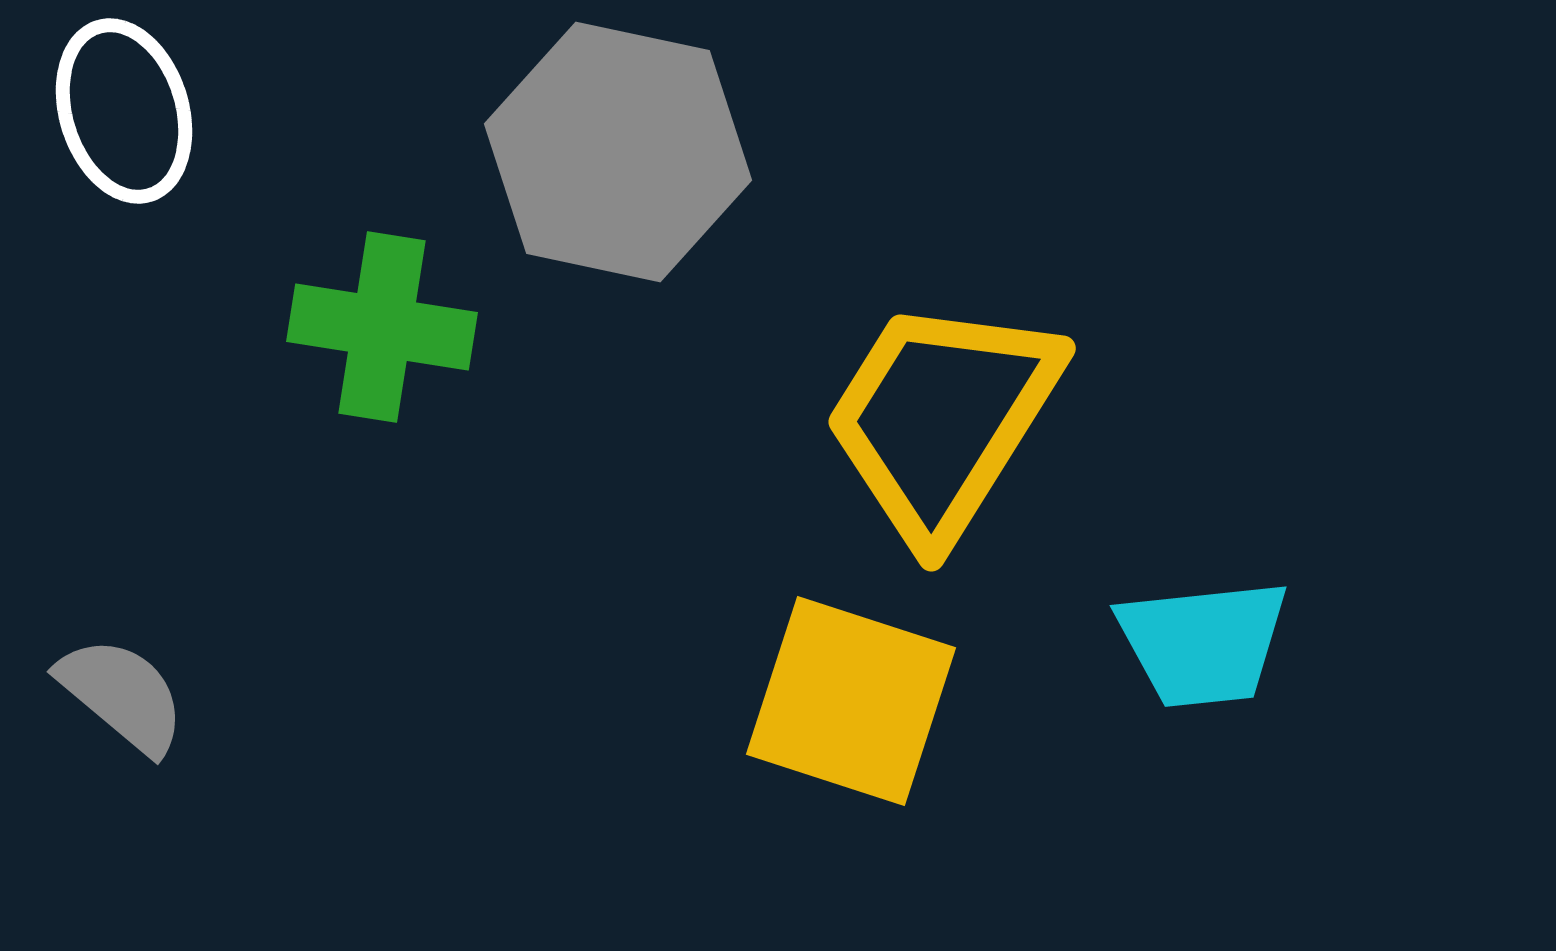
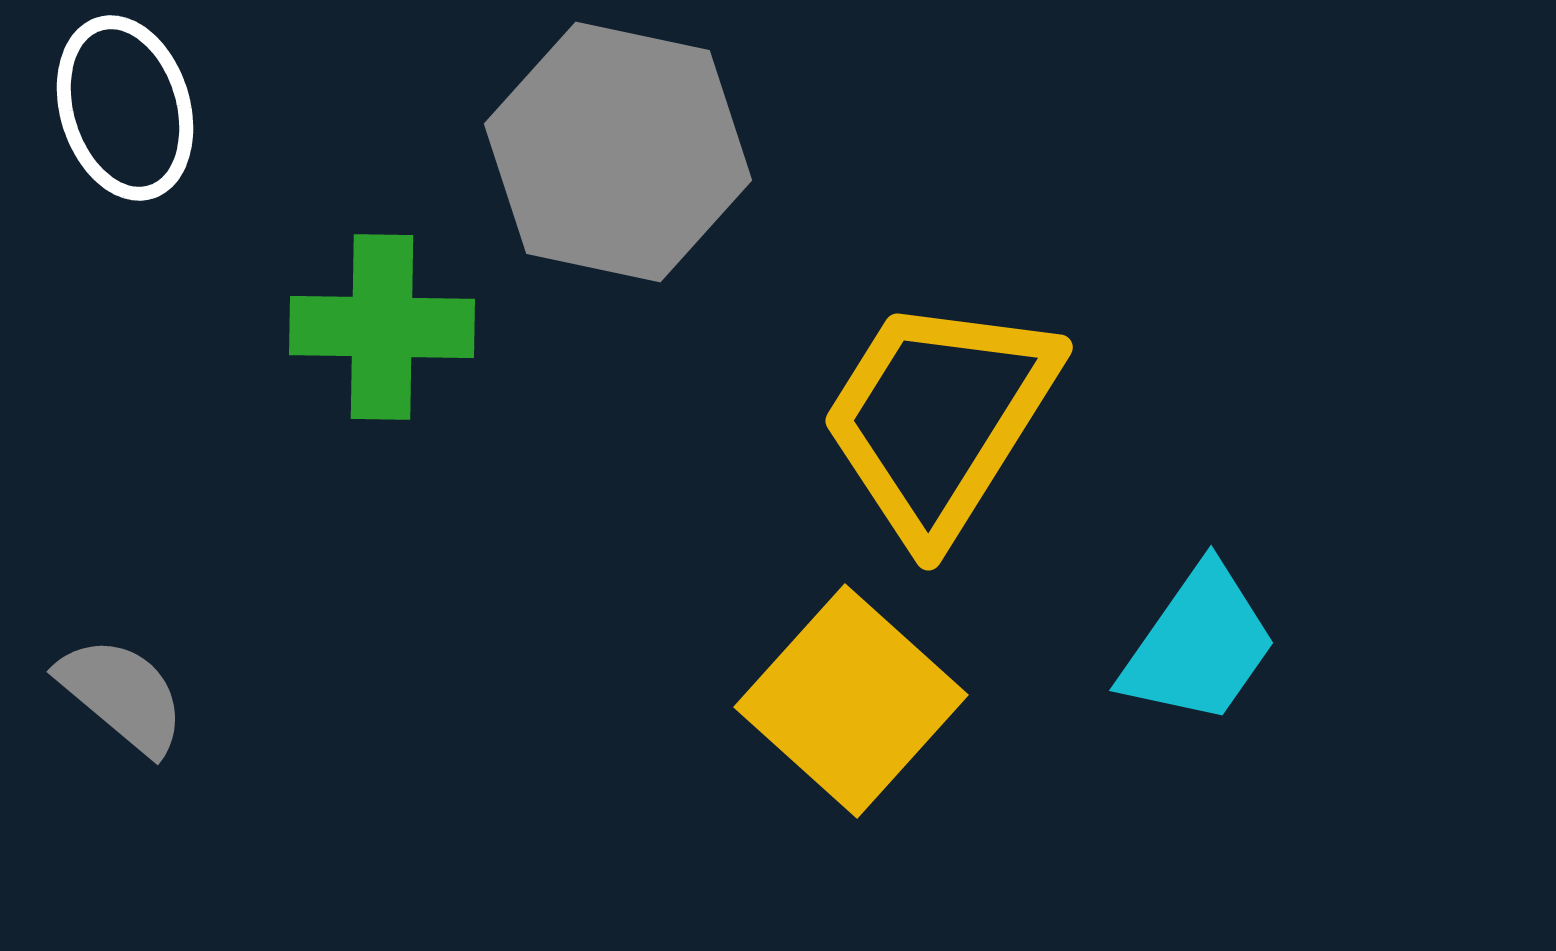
white ellipse: moved 1 px right, 3 px up
green cross: rotated 8 degrees counterclockwise
yellow trapezoid: moved 3 px left, 1 px up
cyan trapezoid: moved 4 px left, 2 px down; rotated 49 degrees counterclockwise
yellow square: rotated 24 degrees clockwise
